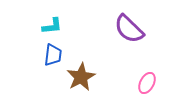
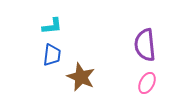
purple semicircle: moved 16 px right, 16 px down; rotated 40 degrees clockwise
blue trapezoid: moved 1 px left
brown star: rotated 20 degrees counterclockwise
